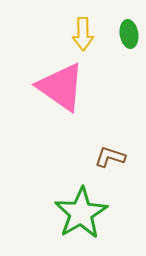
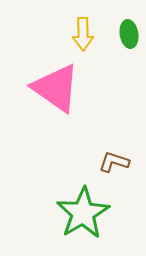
pink triangle: moved 5 px left, 1 px down
brown L-shape: moved 4 px right, 5 px down
green star: moved 2 px right
